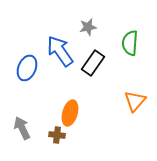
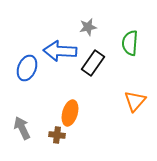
blue arrow: rotated 52 degrees counterclockwise
